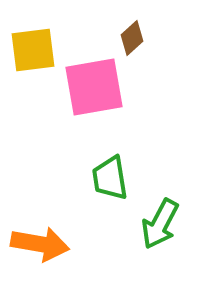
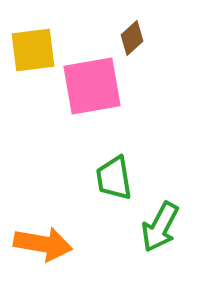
pink square: moved 2 px left, 1 px up
green trapezoid: moved 4 px right
green arrow: moved 3 px down
orange arrow: moved 3 px right
